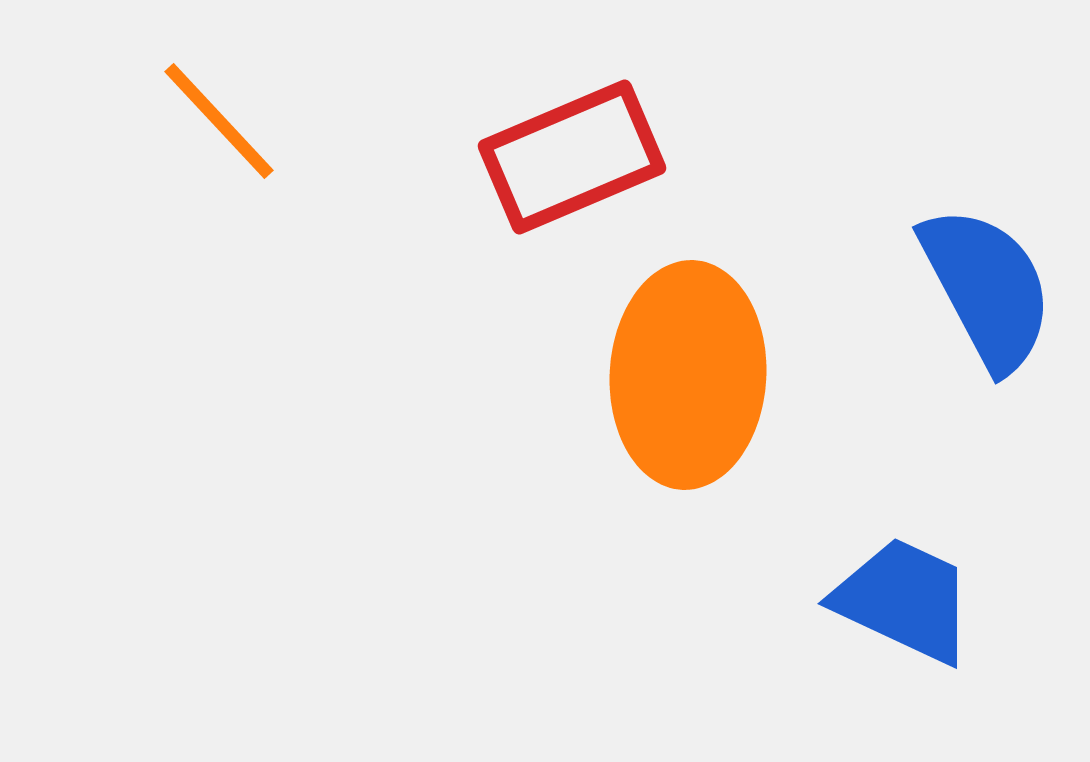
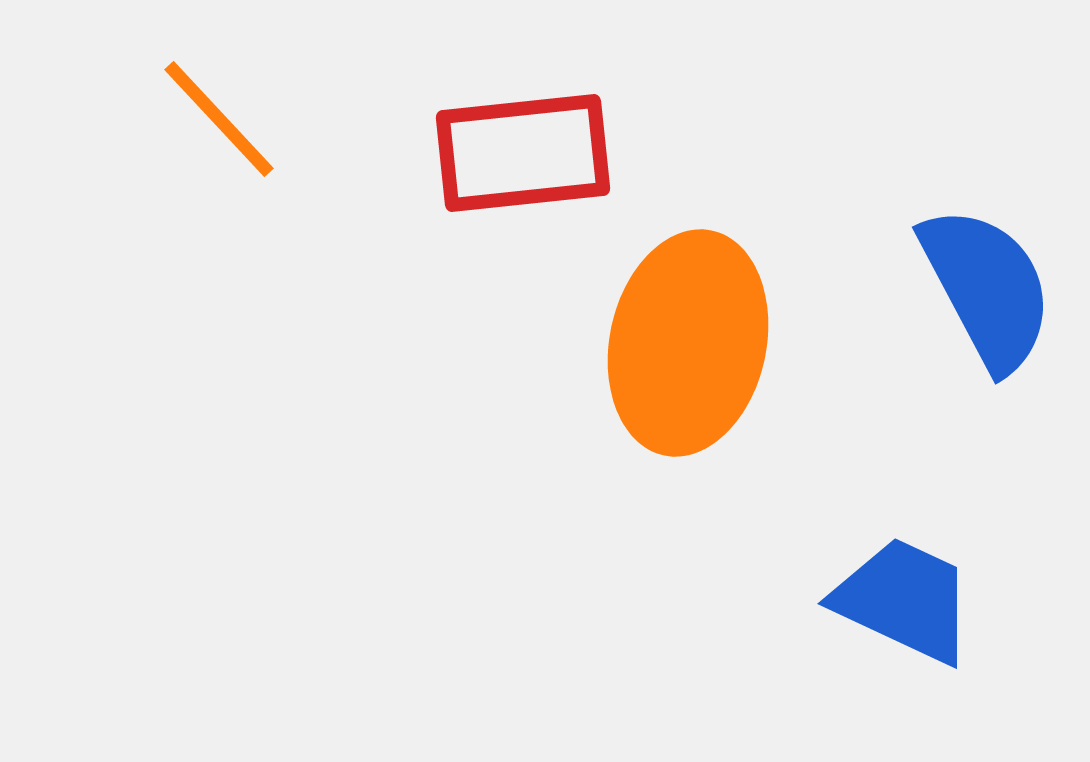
orange line: moved 2 px up
red rectangle: moved 49 px left, 4 px up; rotated 17 degrees clockwise
orange ellipse: moved 32 px up; rotated 9 degrees clockwise
